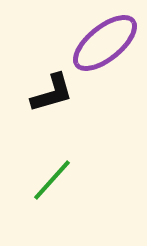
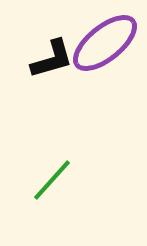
black L-shape: moved 34 px up
